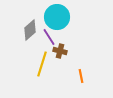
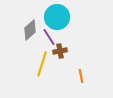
brown cross: rotated 24 degrees counterclockwise
